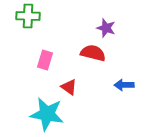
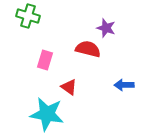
green cross: rotated 15 degrees clockwise
red semicircle: moved 5 px left, 4 px up
